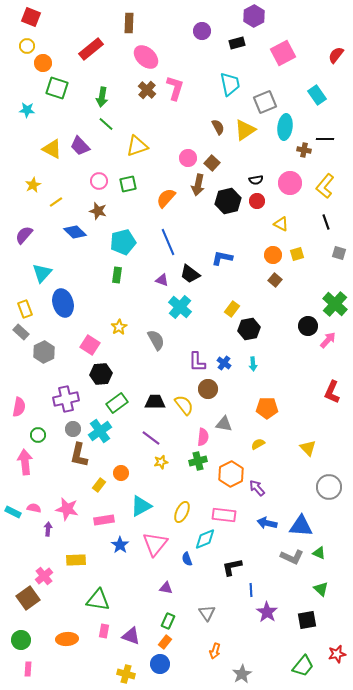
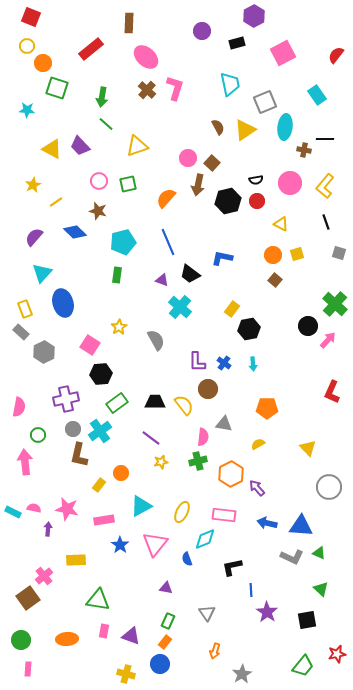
purple semicircle at (24, 235): moved 10 px right, 2 px down
